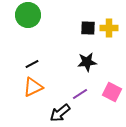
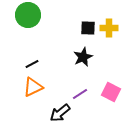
black star: moved 4 px left, 5 px up; rotated 18 degrees counterclockwise
pink square: moved 1 px left
